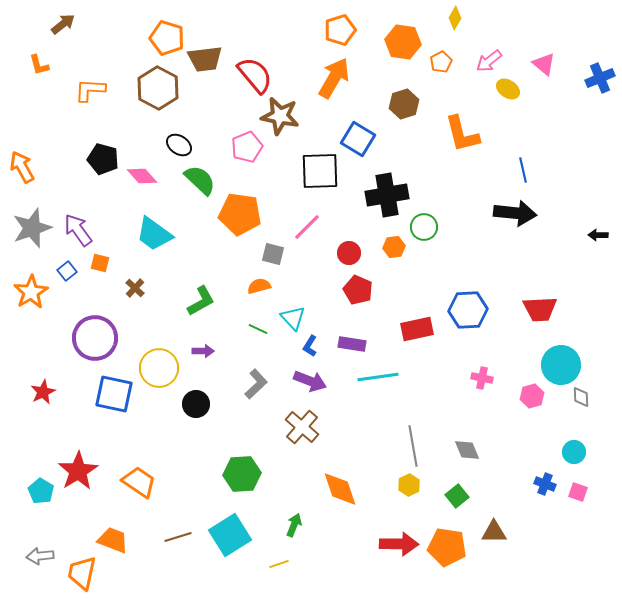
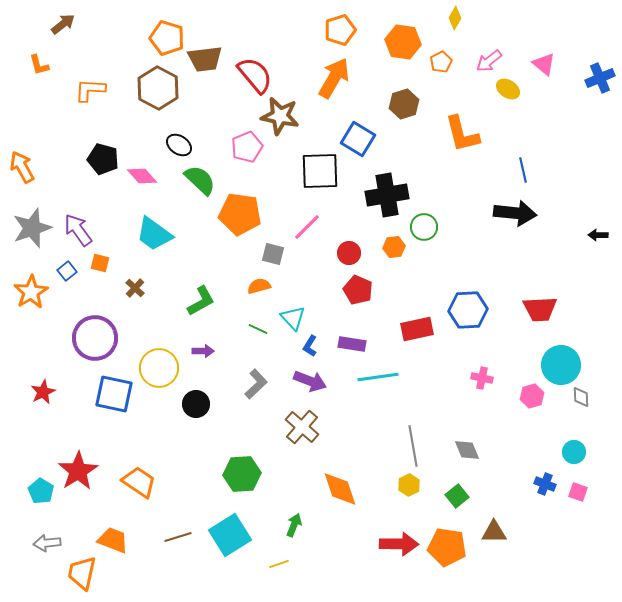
gray arrow at (40, 556): moved 7 px right, 13 px up
